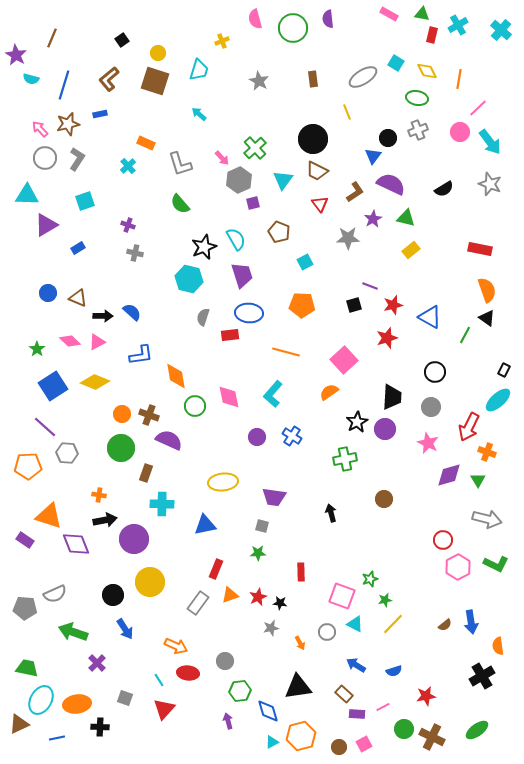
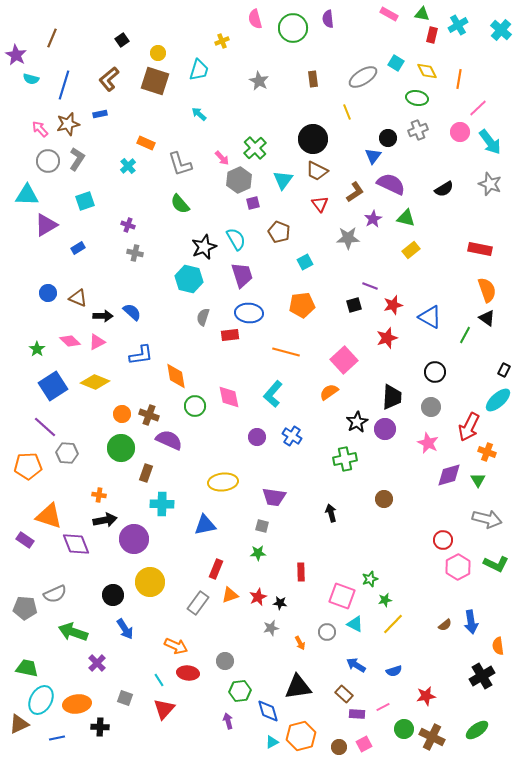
gray circle at (45, 158): moved 3 px right, 3 px down
orange pentagon at (302, 305): rotated 10 degrees counterclockwise
